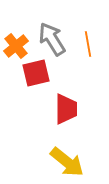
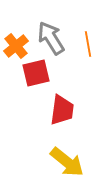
gray arrow: moved 1 px left, 1 px up
red trapezoid: moved 4 px left, 1 px down; rotated 8 degrees clockwise
